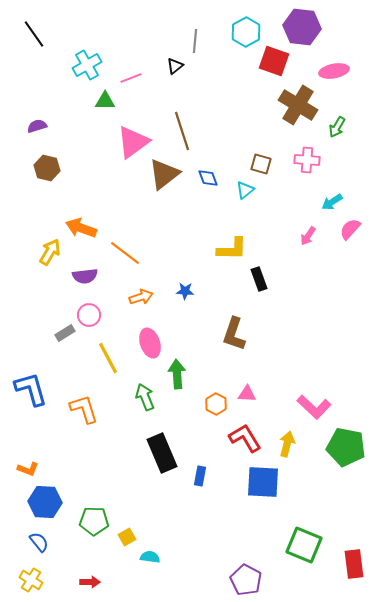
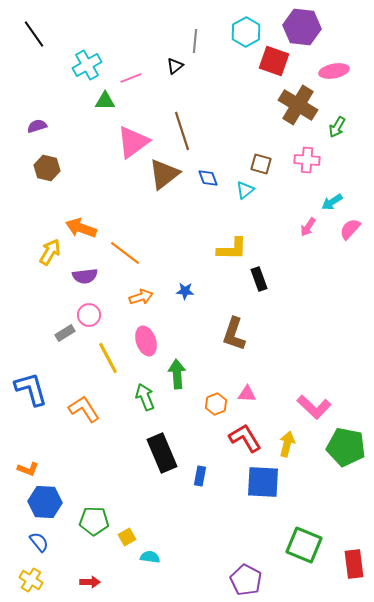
pink arrow at (308, 236): moved 9 px up
pink ellipse at (150, 343): moved 4 px left, 2 px up
orange hexagon at (216, 404): rotated 10 degrees clockwise
orange L-shape at (84, 409): rotated 16 degrees counterclockwise
